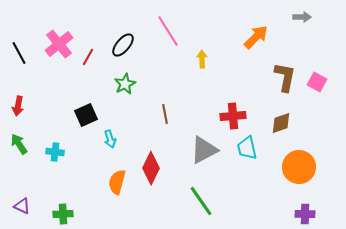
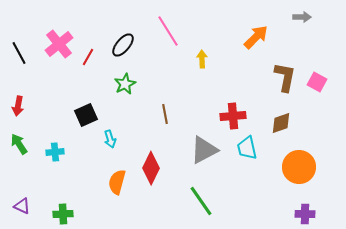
cyan cross: rotated 12 degrees counterclockwise
